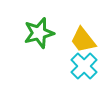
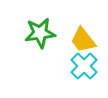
green star: moved 1 px right; rotated 8 degrees clockwise
